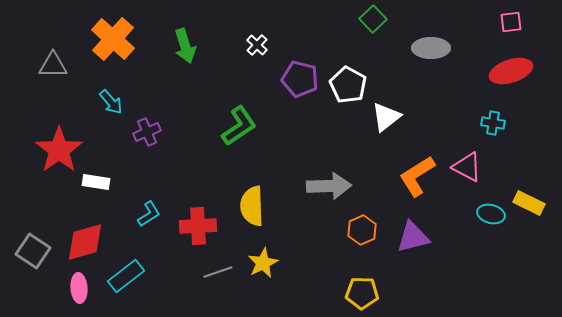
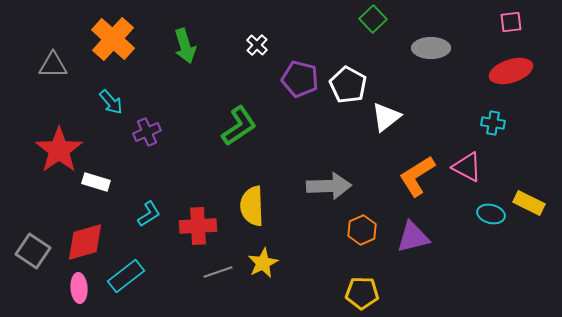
white rectangle: rotated 8 degrees clockwise
